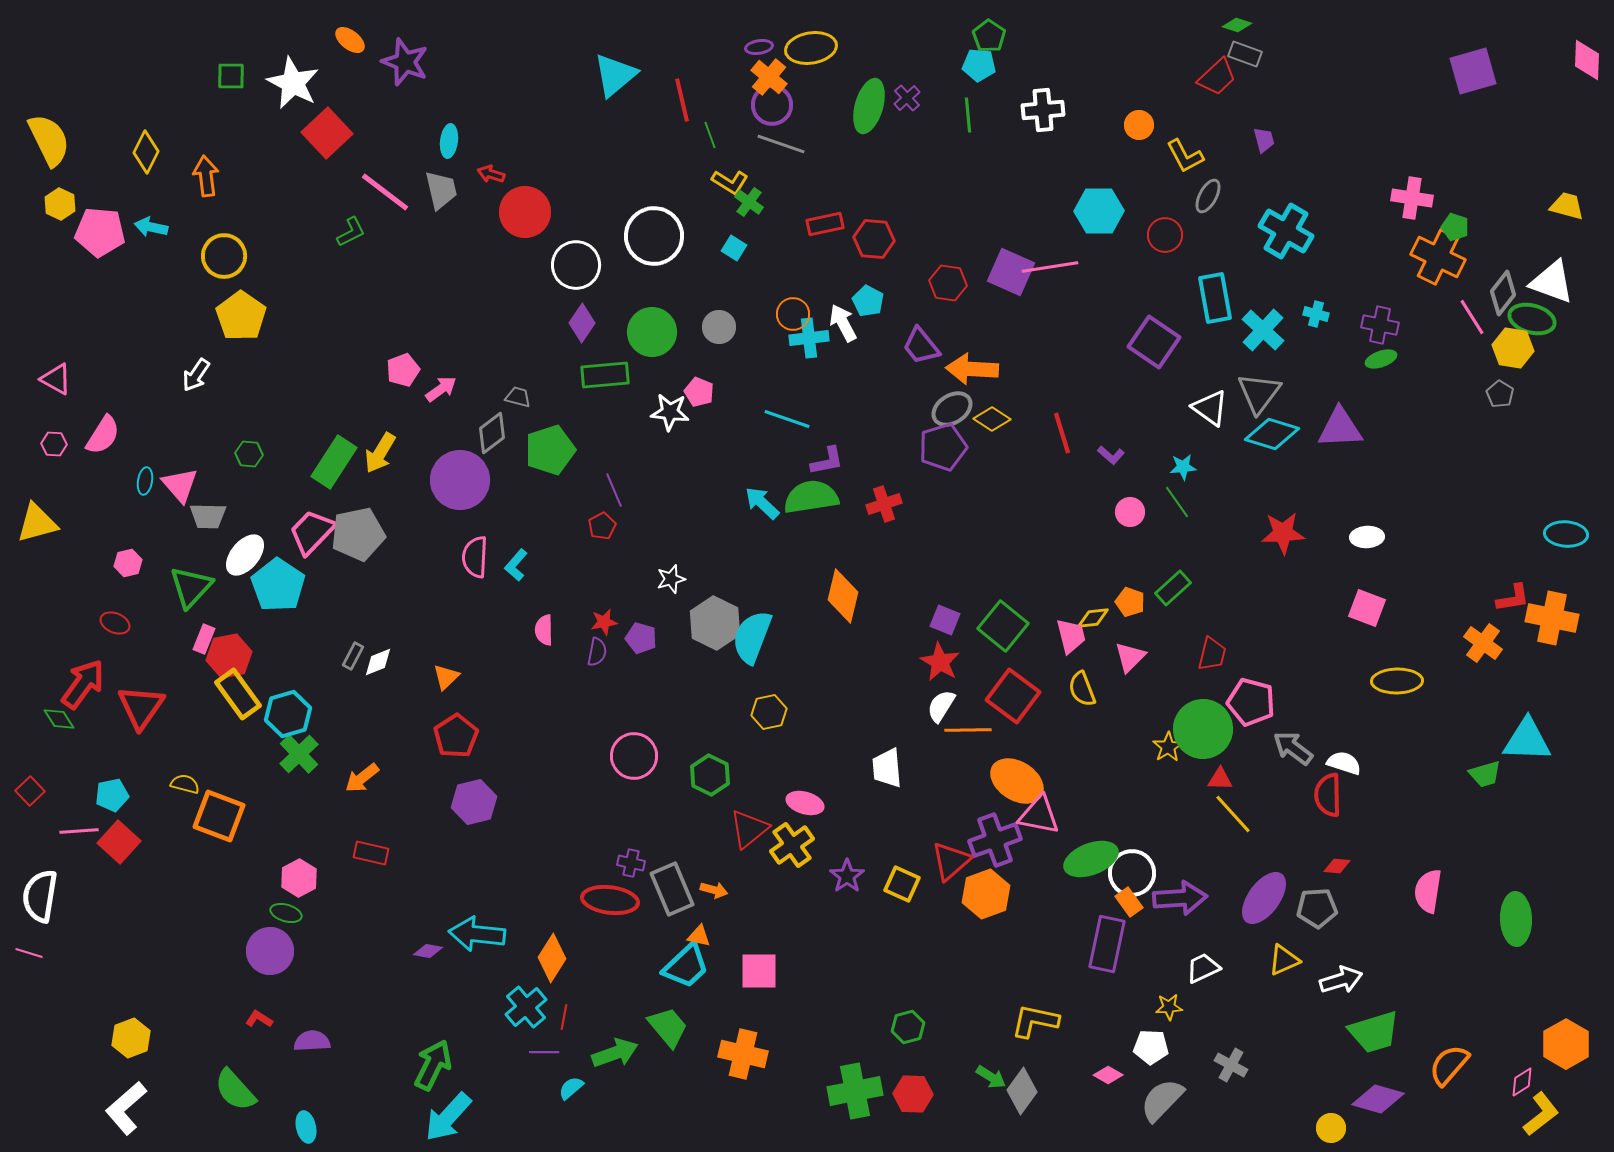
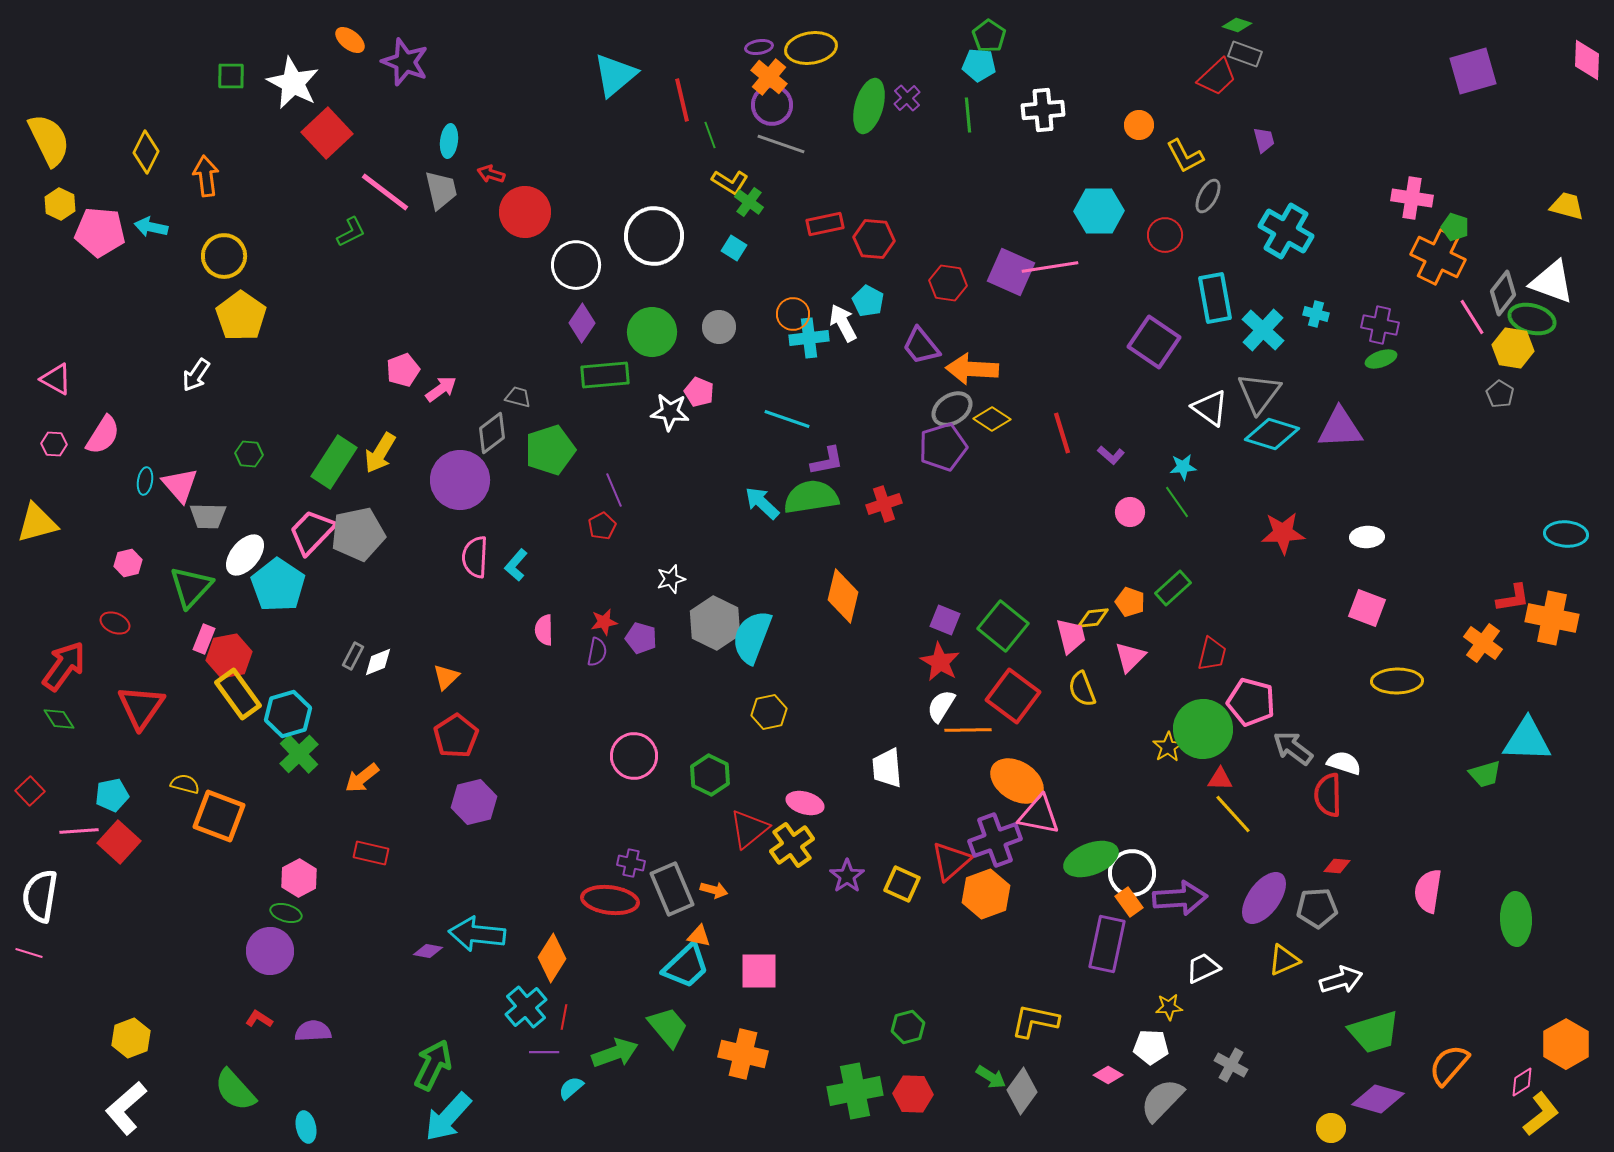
red arrow at (83, 684): moved 19 px left, 18 px up
purple semicircle at (312, 1041): moved 1 px right, 10 px up
